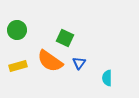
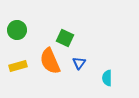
orange semicircle: rotated 32 degrees clockwise
